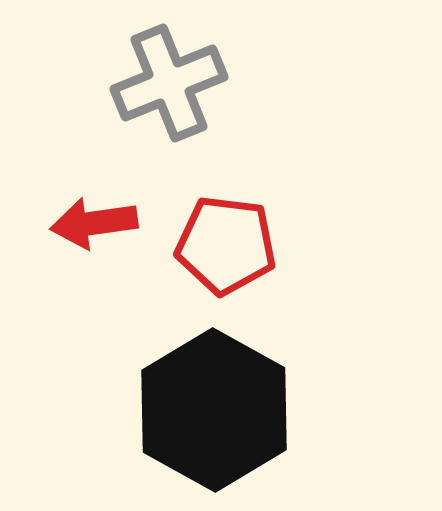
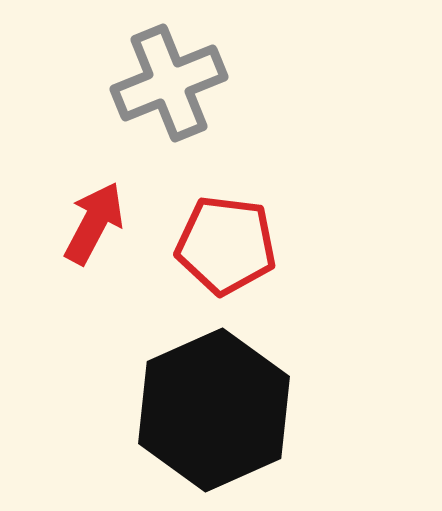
red arrow: rotated 126 degrees clockwise
black hexagon: rotated 7 degrees clockwise
